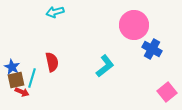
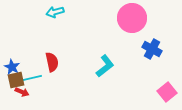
pink circle: moved 2 px left, 7 px up
cyan line: rotated 60 degrees clockwise
